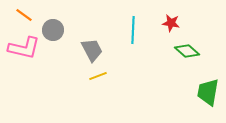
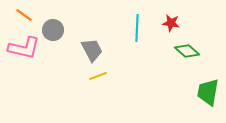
cyan line: moved 4 px right, 2 px up
